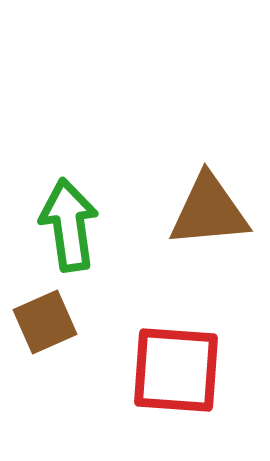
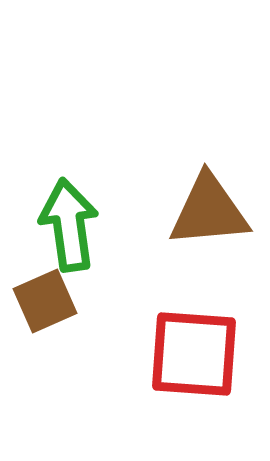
brown square: moved 21 px up
red square: moved 18 px right, 16 px up
